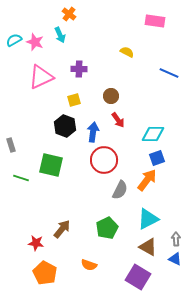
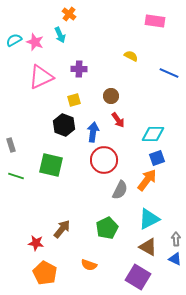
yellow semicircle: moved 4 px right, 4 px down
black hexagon: moved 1 px left, 1 px up
green line: moved 5 px left, 2 px up
cyan triangle: moved 1 px right
